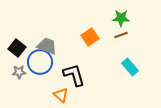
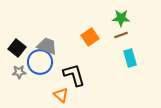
cyan rectangle: moved 9 px up; rotated 24 degrees clockwise
